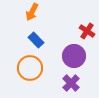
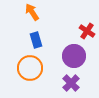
orange arrow: rotated 120 degrees clockwise
blue rectangle: rotated 28 degrees clockwise
